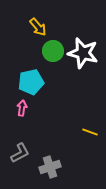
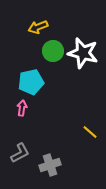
yellow arrow: rotated 108 degrees clockwise
yellow line: rotated 21 degrees clockwise
gray cross: moved 2 px up
